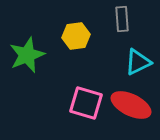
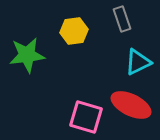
gray rectangle: rotated 15 degrees counterclockwise
yellow hexagon: moved 2 px left, 5 px up
green star: rotated 15 degrees clockwise
pink square: moved 14 px down
